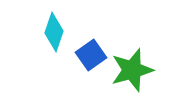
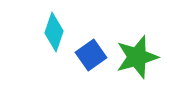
green star: moved 5 px right, 13 px up
